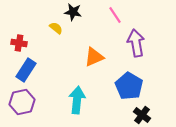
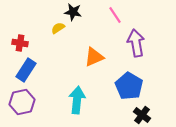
yellow semicircle: moved 2 px right; rotated 72 degrees counterclockwise
red cross: moved 1 px right
